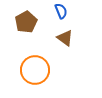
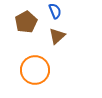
blue semicircle: moved 6 px left
brown triangle: moved 8 px left, 2 px up; rotated 42 degrees clockwise
